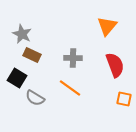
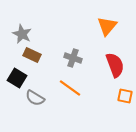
gray cross: rotated 18 degrees clockwise
orange square: moved 1 px right, 3 px up
